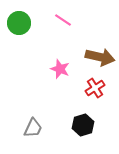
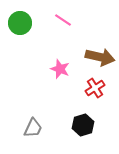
green circle: moved 1 px right
